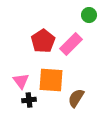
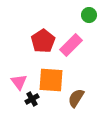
pink rectangle: moved 1 px down
pink triangle: moved 2 px left, 1 px down
black cross: moved 3 px right, 1 px up; rotated 24 degrees counterclockwise
